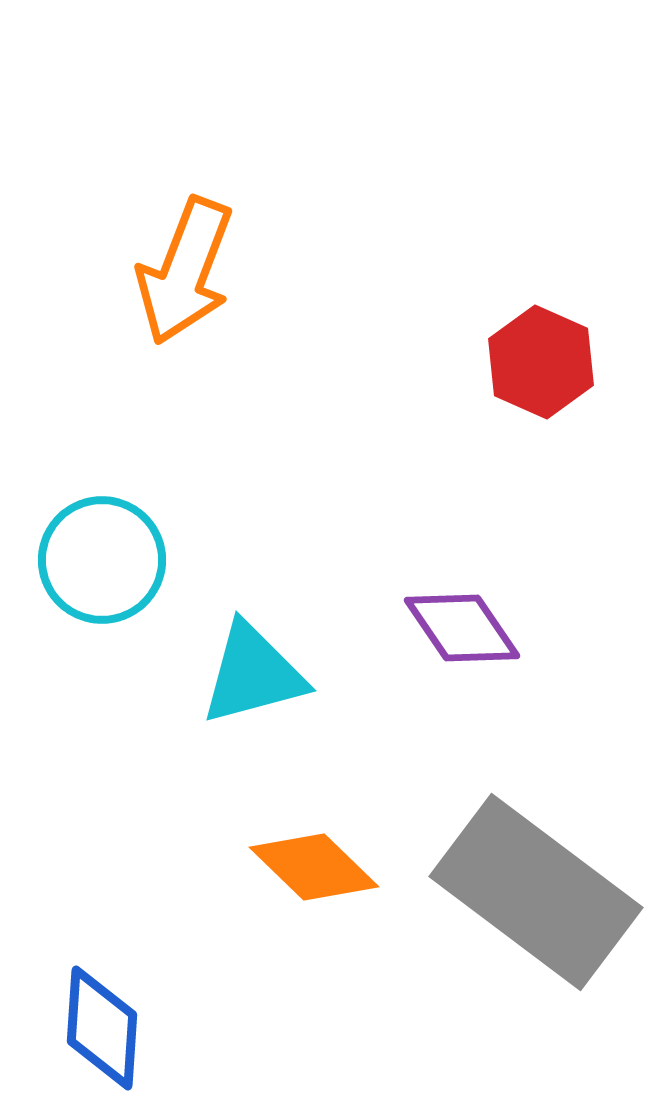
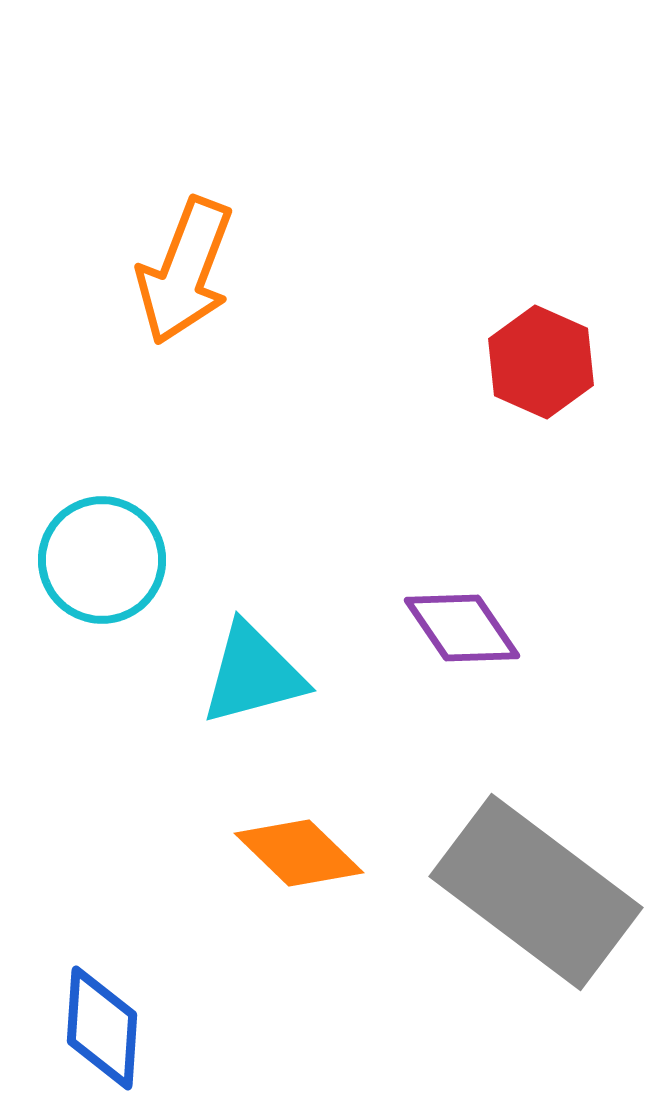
orange diamond: moved 15 px left, 14 px up
